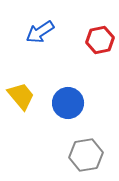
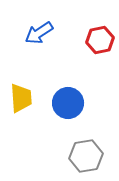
blue arrow: moved 1 px left, 1 px down
yellow trapezoid: moved 2 px down; rotated 36 degrees clockwise
gray hexagon: moved 1 px down
